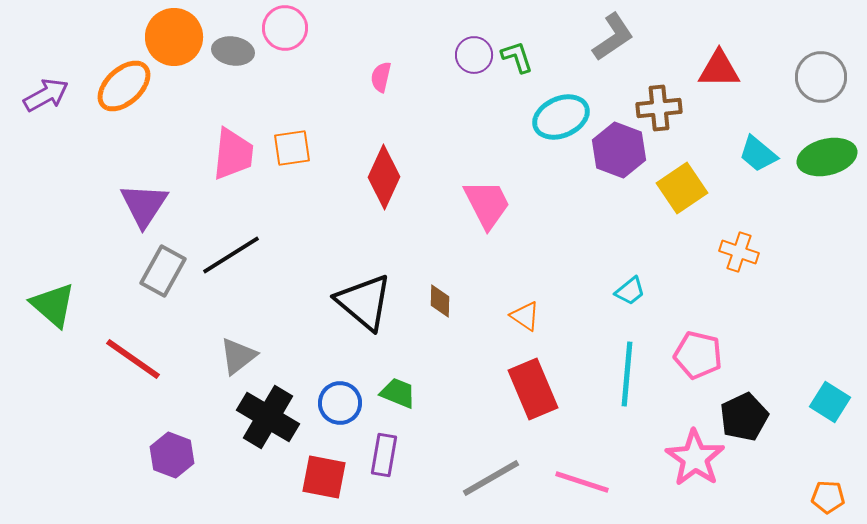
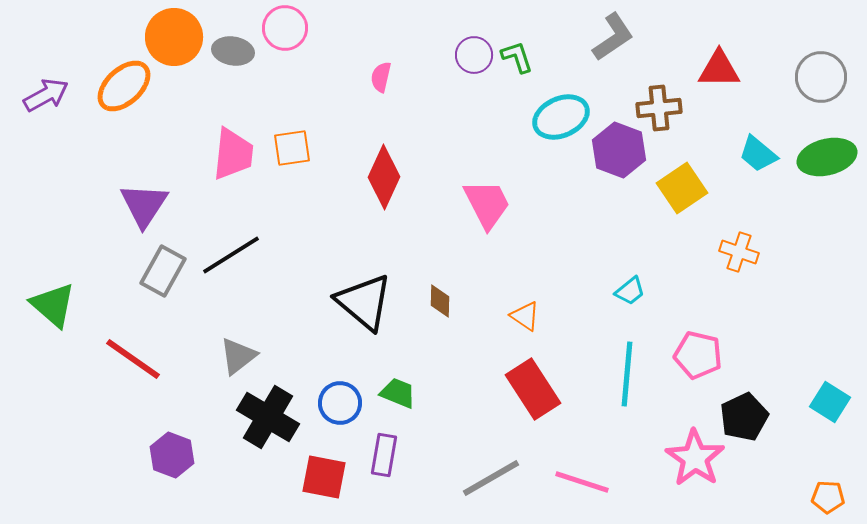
red rectangle at (533, 389): rotated 10 degrees counterclockwise
